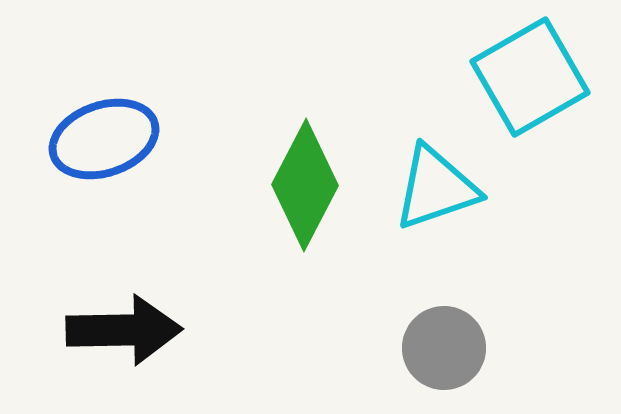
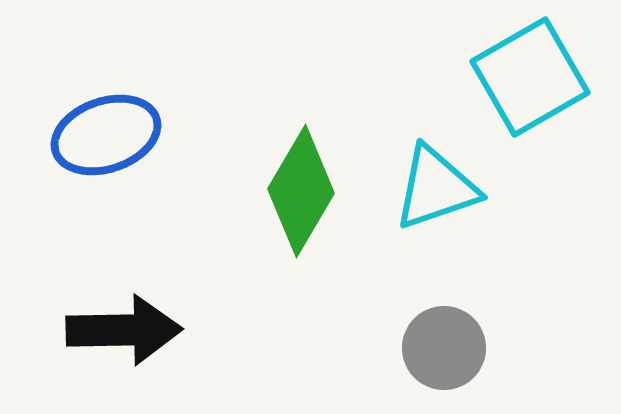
blue ellipse: moved 2 px right, 4 px up
green diamond: moved 4 px left, 6 px down; rotated 3 degrees clockwise
